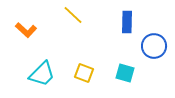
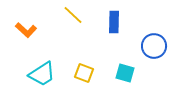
blue rectangle: moved 13 px left
cyan trapezoid: rotated 12 degrees clockwise
